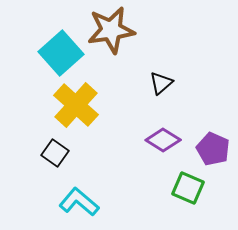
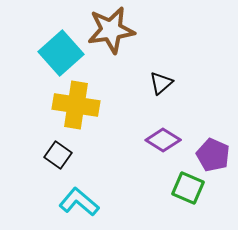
yellow cross: rotated 33 degrees counterclockwise
purple pentagon: moved 6 px down
black square: moved 3 px right, 2 px down
